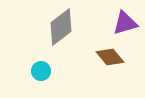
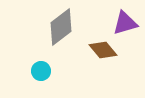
brown diamond: moved 7 px left, 7 px up
